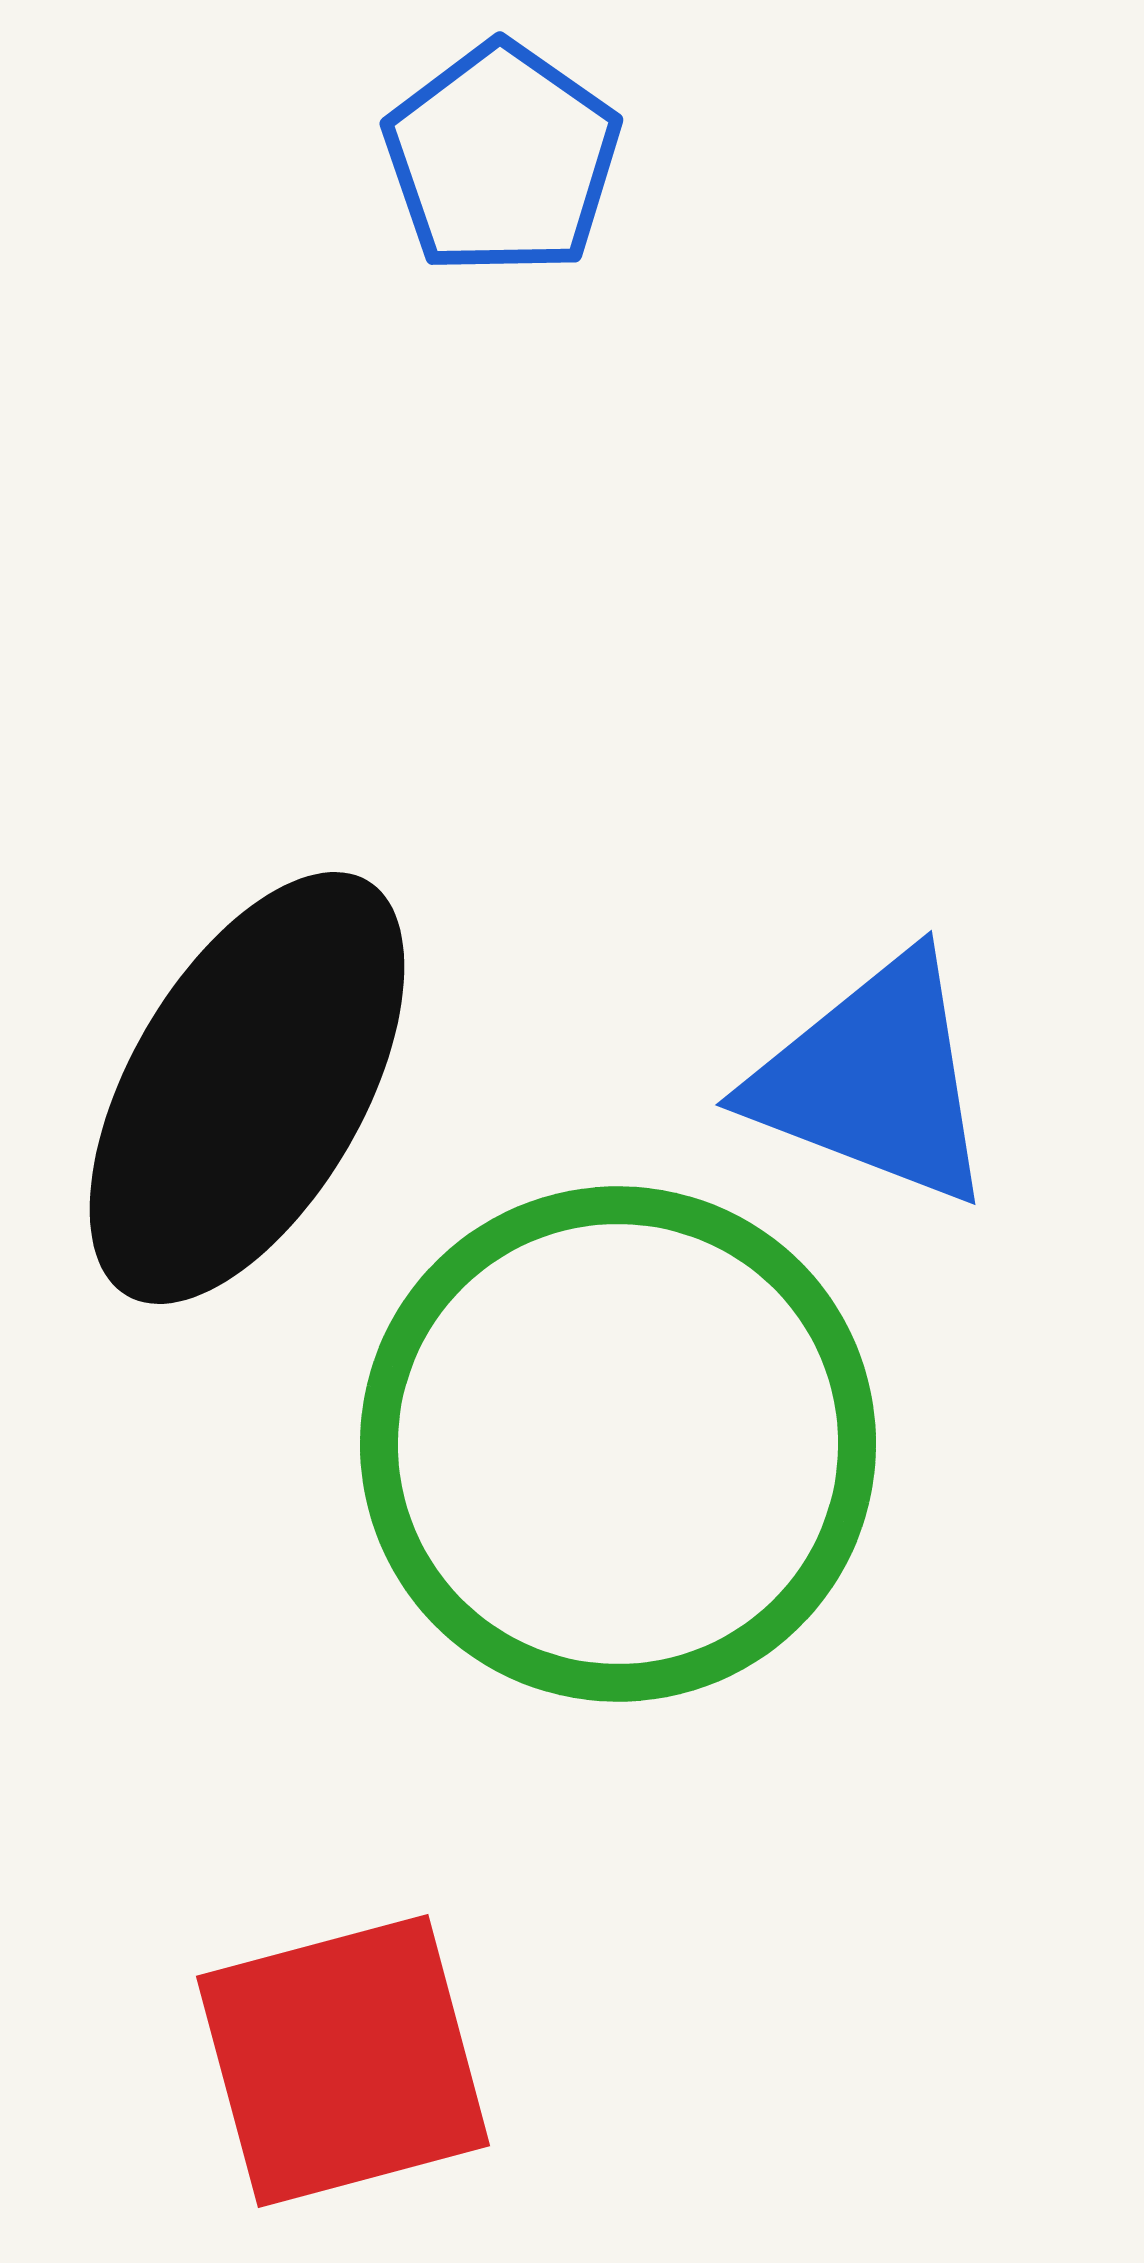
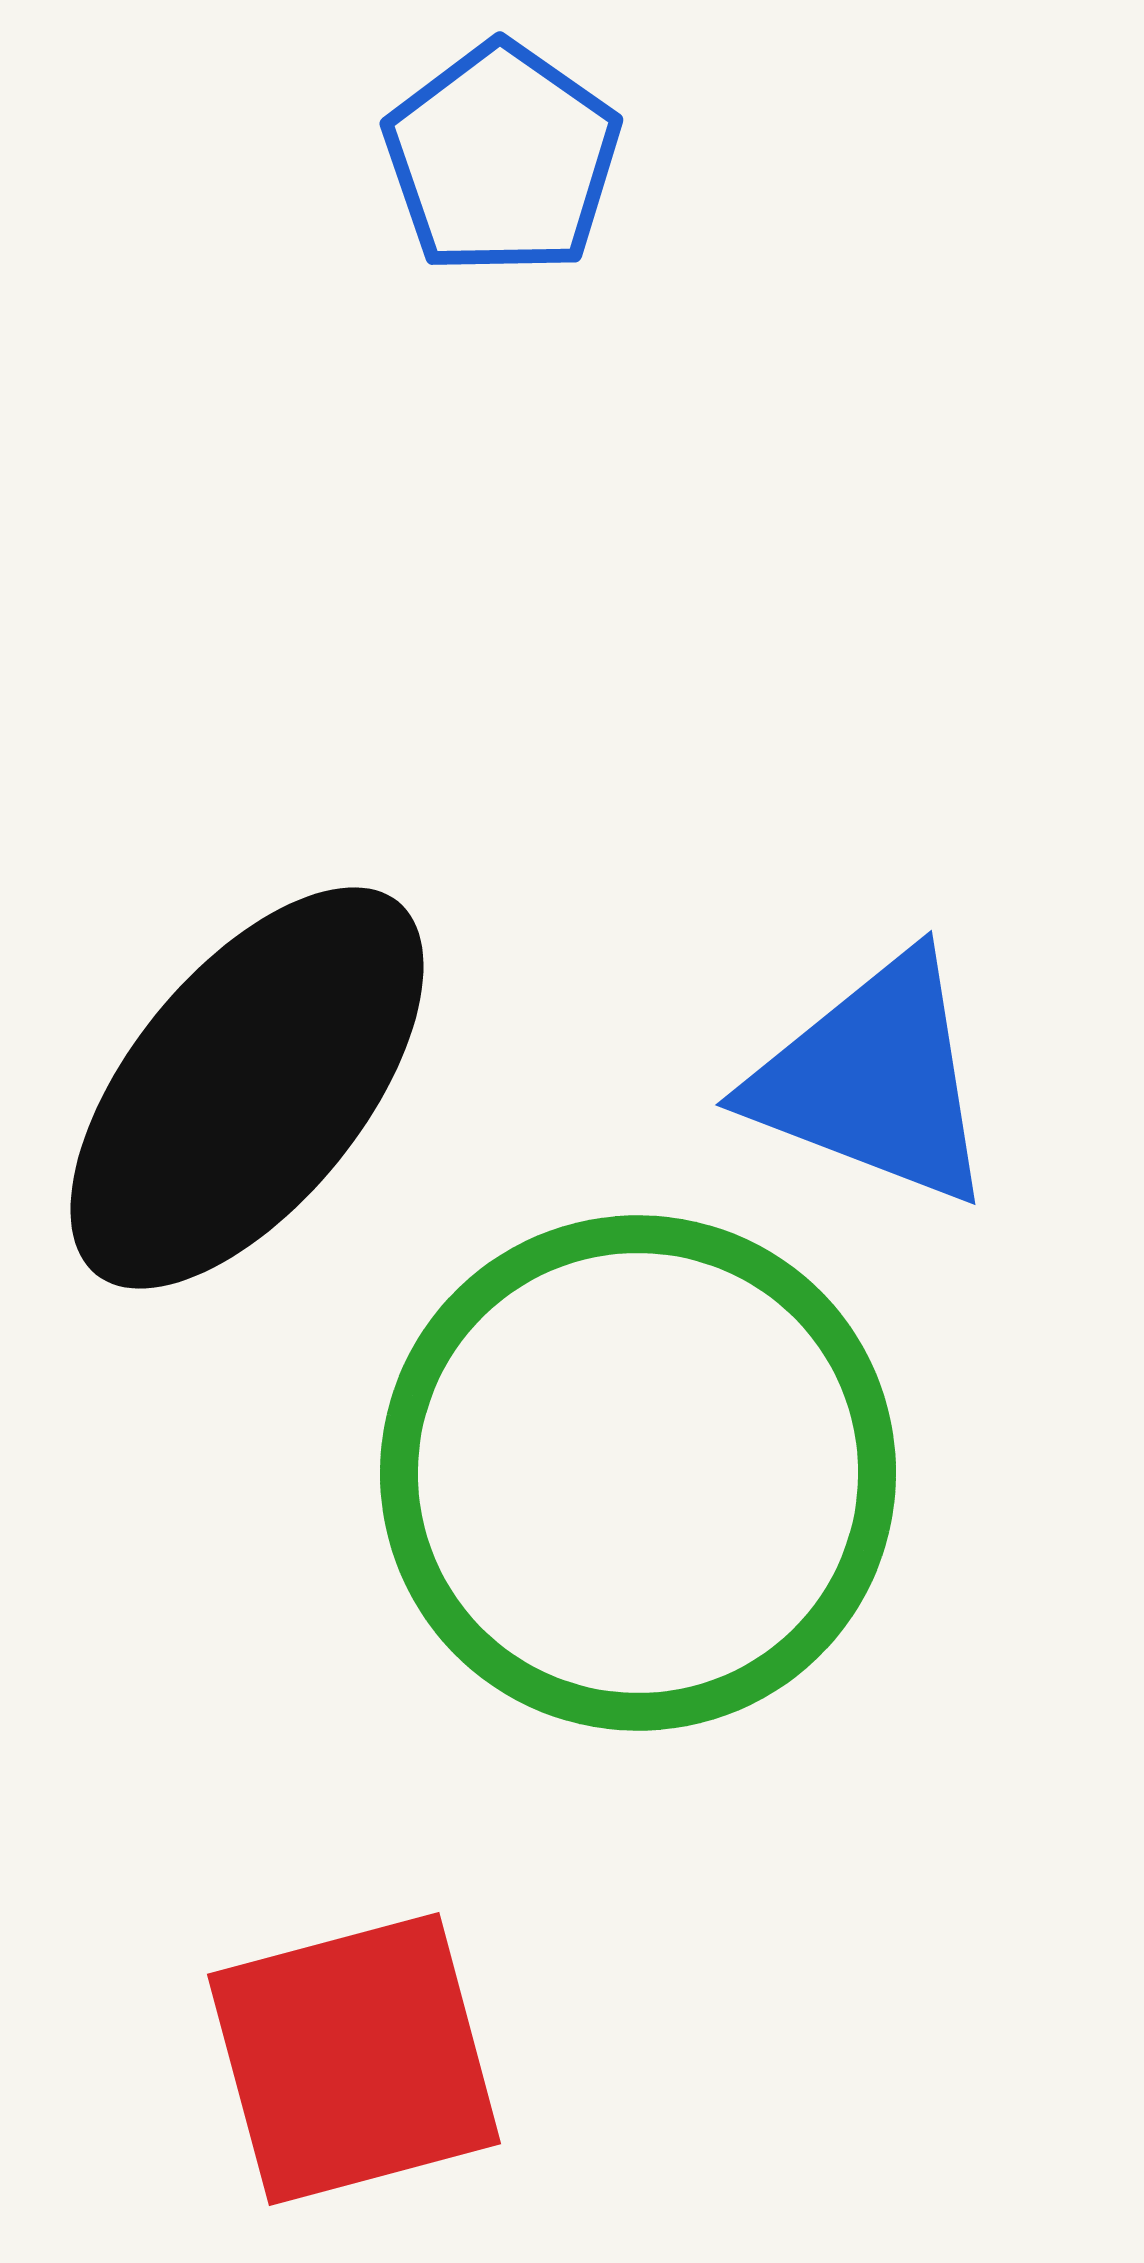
black ellipse: rotated 9 degrees clockwise
green circle: moved 20 px right, 29 px down
red square: moved 11 px right, 2 px up
